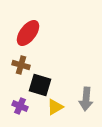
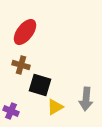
red ellipse: moved 3 px left, 1 px up
purple cross: moved 9 px left, 5 px down
